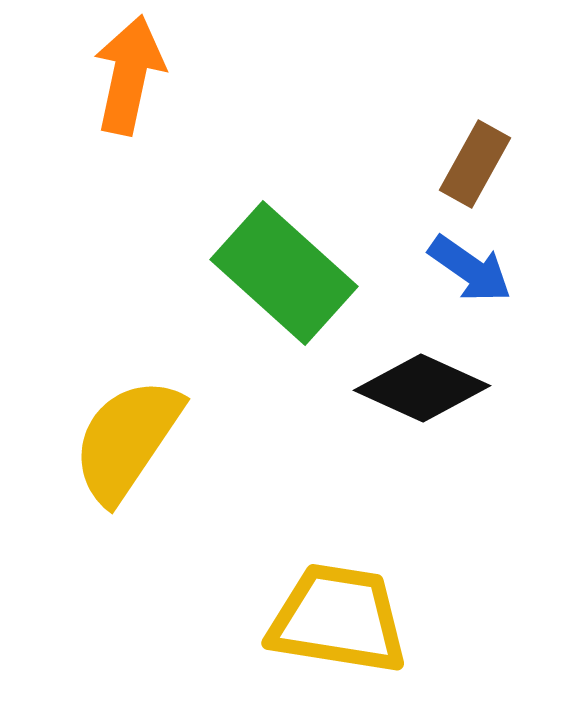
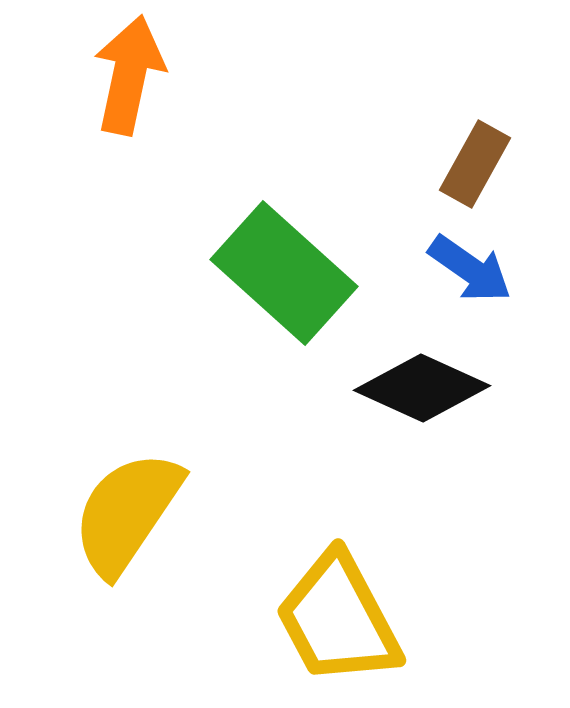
yellow semicircle: moved 73 px down
yellow trapezoid: rotated 127 degrees counterclockwise
